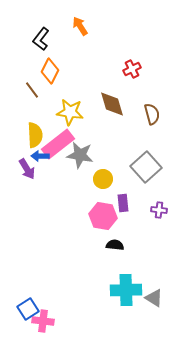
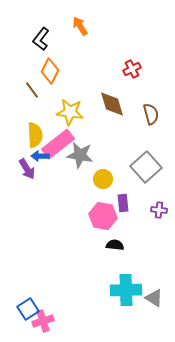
brown semicircle: moved 1 px left
pink cross: rotated 25 degrees counterclockwise
